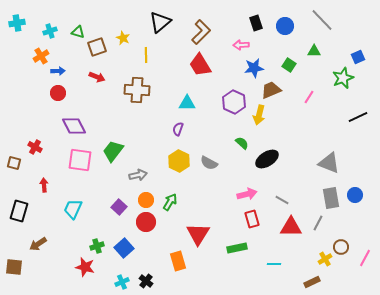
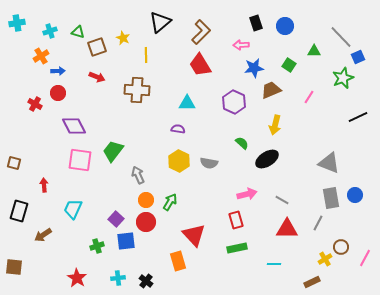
gray line at (322, 20): moved 19 px right, 17 px down
yellow arrow at (259, 115): moved 16 px right, 10 px down
purple semicircle at (178, 129): rotated 80 degrees clockwise
red cross at (35, 147): moved 43 px up
gray semicircle at (209, 163): rotated 18 degrees counterclockwise
gray arrow at (138, 175): rotated 102 degrees counterclockwise
purple square at (119, 207): moved 3 px left, 12 px down
red rectangle at (252, 219): moved 16 px left, 1 px down
red triangle at (291, 227): moved 4 px left, 2 px down
red triangle at (198, 234): moved 4 px left, 1 px down; rotated 15 degrees counterclockwise
brown arrow at (38, 244): moved 5 px right, 9 px up
blue square at (124, 248): moved 2 px right, 7 px up; rotated 36 degrees clockwise
red star at (85, 267): moved 8 px left, 11 px down; rotated 18 degrees clockwise
cyan cross at (122, 282): moved 4 px left, 4 px up; rotated 16 degrees clockwise
